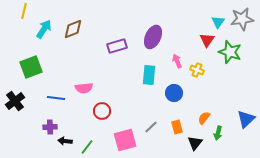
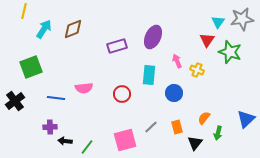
red circle: moved 20 px right, 17 px up
